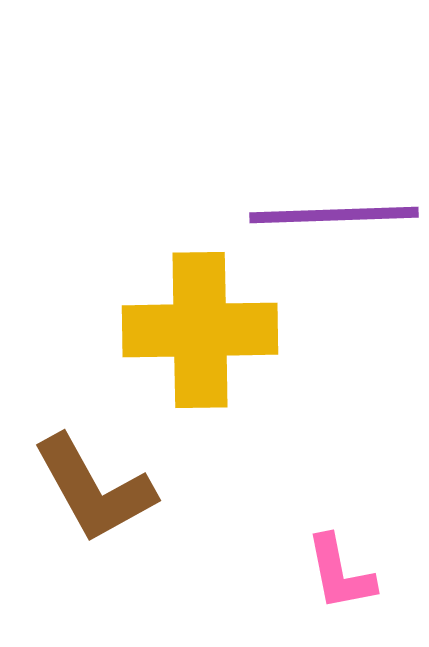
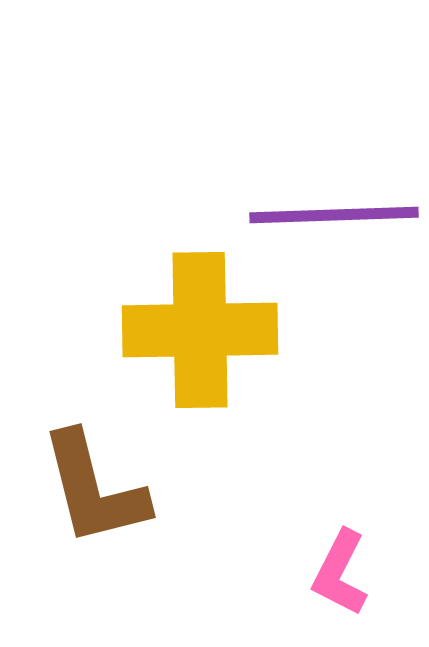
brown L-shape: rotated 15 degrees clockwise
pink L-shape: rotated 38 degrees clockwise
